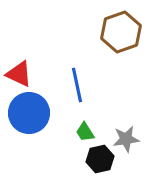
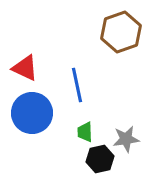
red triangle: moved 6 px right, 6 px up
blue circle: moved 3 px right
green trapezoid: rotated 30 degrees clockwise
